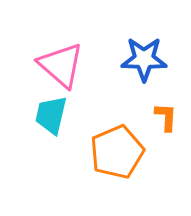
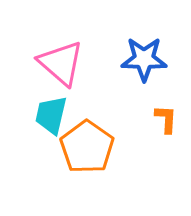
pink triangle: moved 2 px up
orange L-shape: moved 2 px down
orange pentagon: moved 30 px left, 5 px up; rotated 14 degrees counterclockwise
